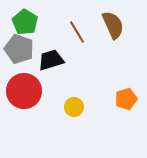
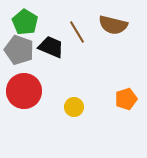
brown semicircle: rotated 128 degrees clockwise
gray pentagon: moved 1 px down
black trapezoid: moved 13 px up; rotated 40 degrees clockwise
